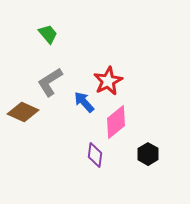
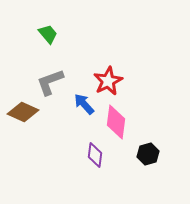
gray L-shape: rotated 12 degrees clockwise
blue arrow: moved 2 px down
pink diamond: rotated 44 degrees counterclockwise
black hexagon: rotated 15 degrees clockwise
